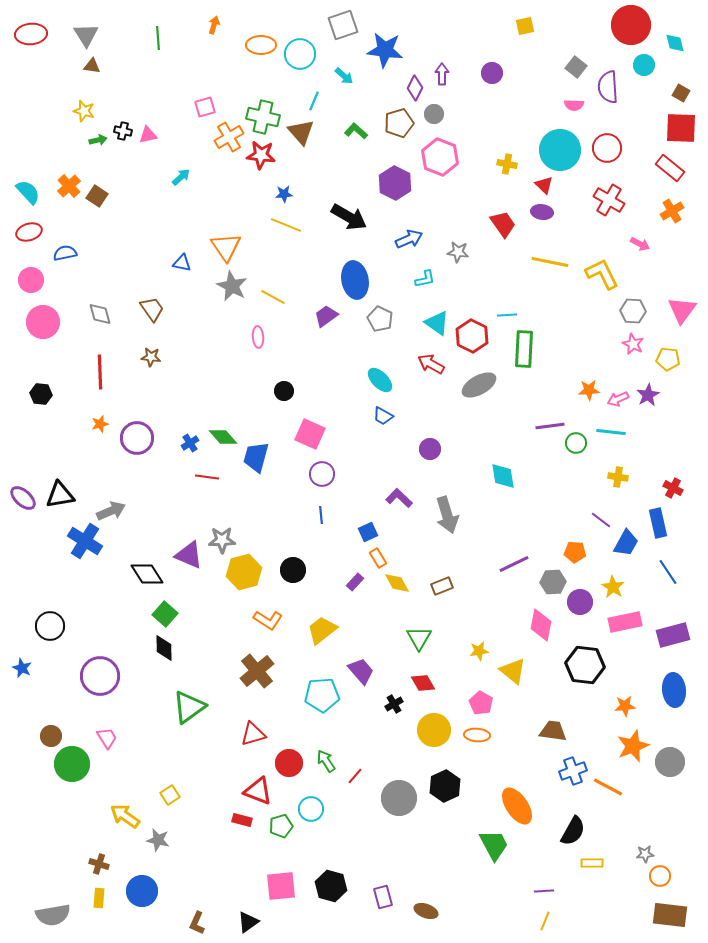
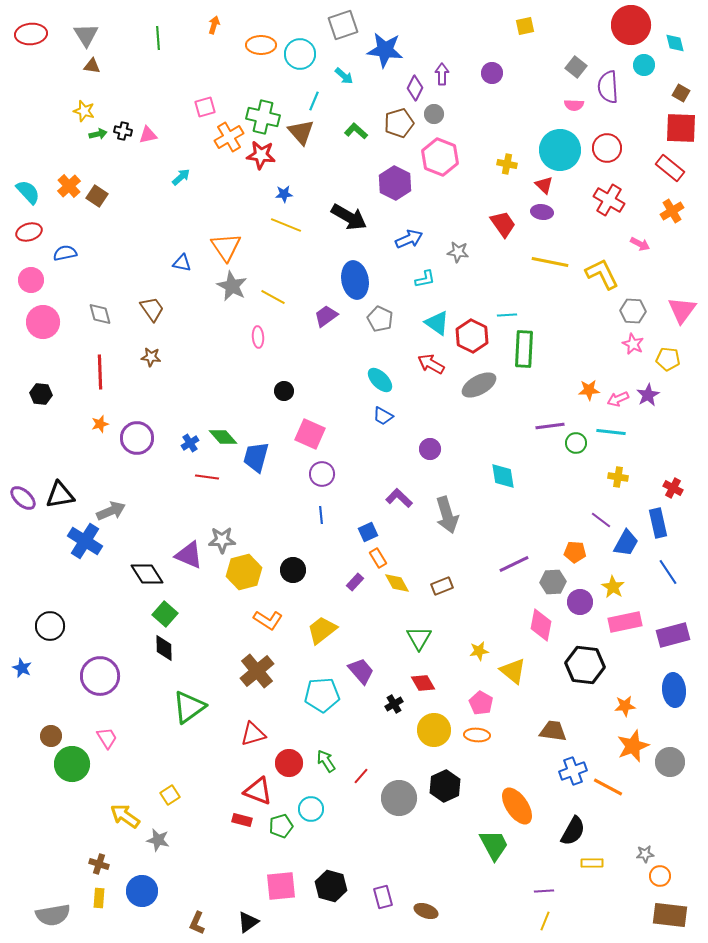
green arrow at (98, 140): moved 6 px up
red line at (355, 776): moved 6 px right
